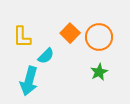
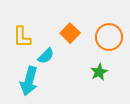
orange circle: moved 10 px right
